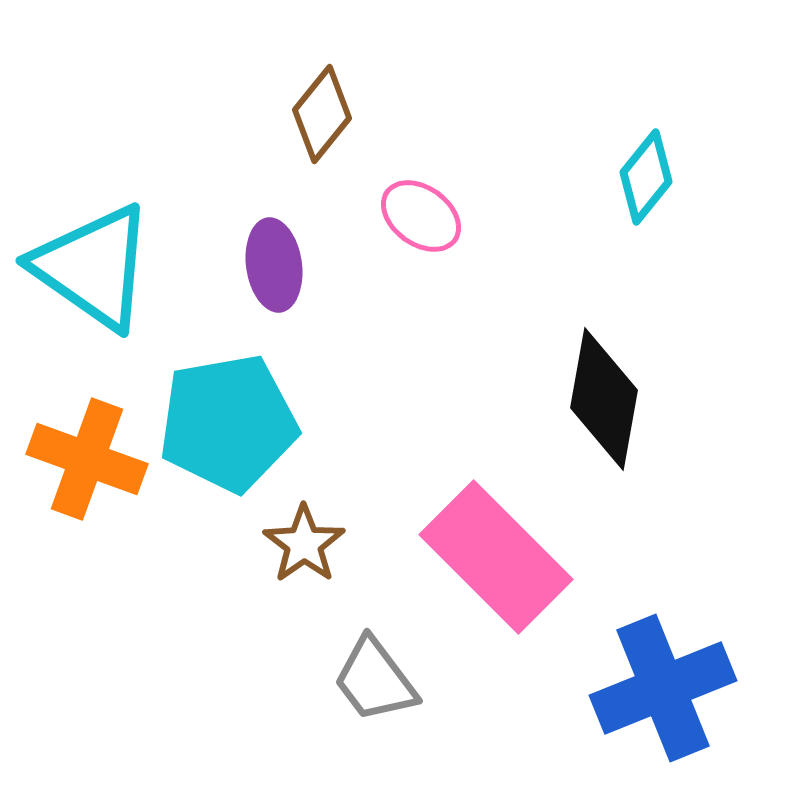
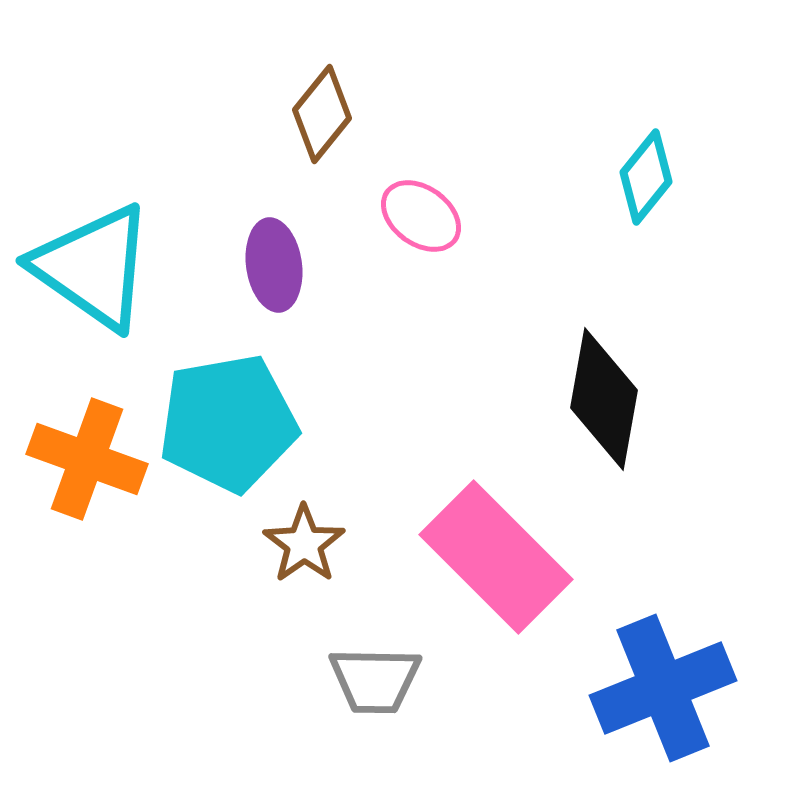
gray trapezoid: rotated 52 degrees counterclockwise
